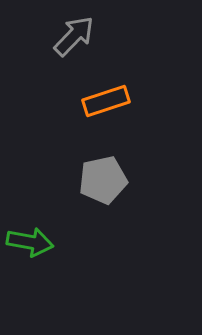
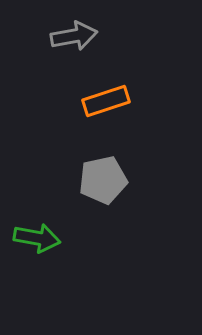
gray arrow: rotated 36 degrees clockwise
green arrow: moved 7 px right, 4 px up
